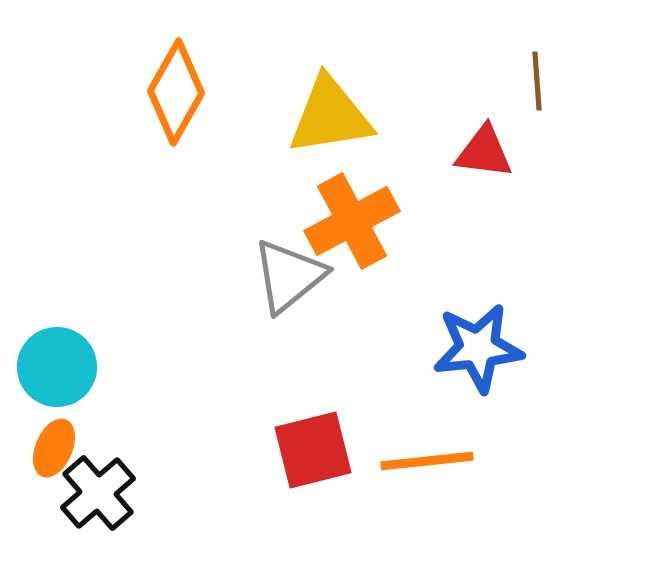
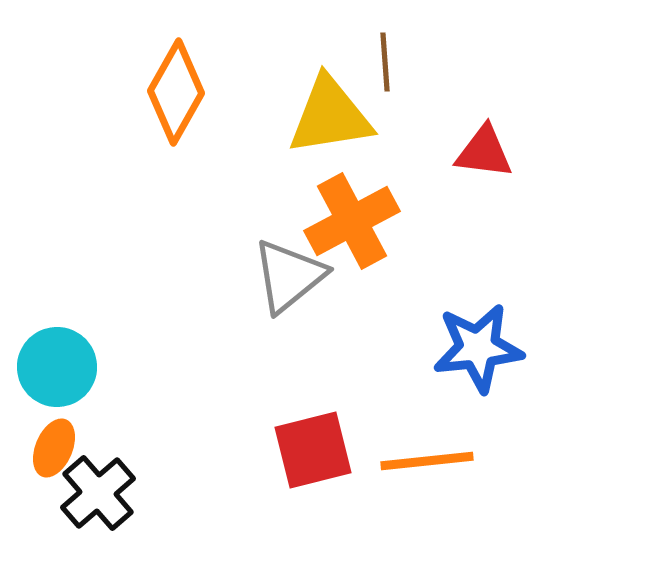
brown line: moved 152 px left, 19 px up
